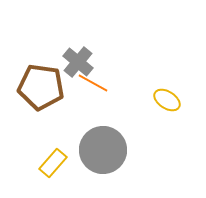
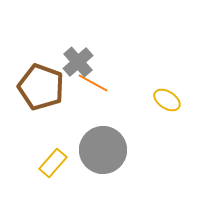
gray cross: rotated 8 degrees clockwise
brown pentagon: rotated 12 degrees clockwise
